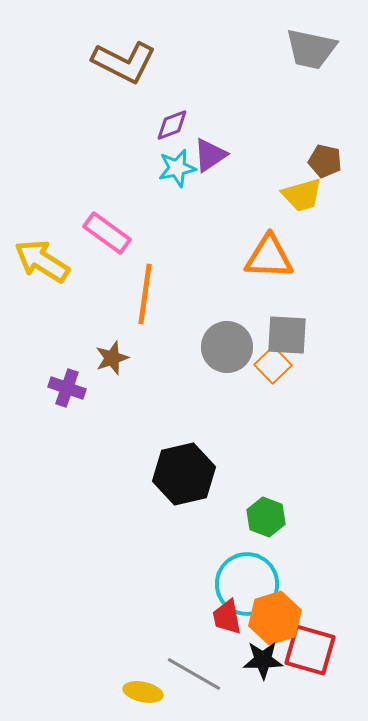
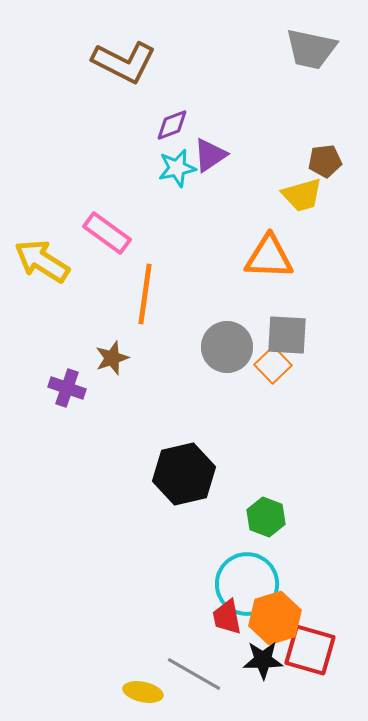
brown pentagon: rotated 20 degrees counterclockwise
